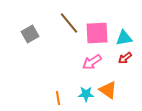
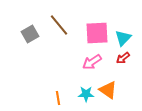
brown line: moved 10 px left, 2 px down
cyan triangle: moved 1 px left; rotated 36 degrees counterclockwise
red arrow: moved 2 px left
